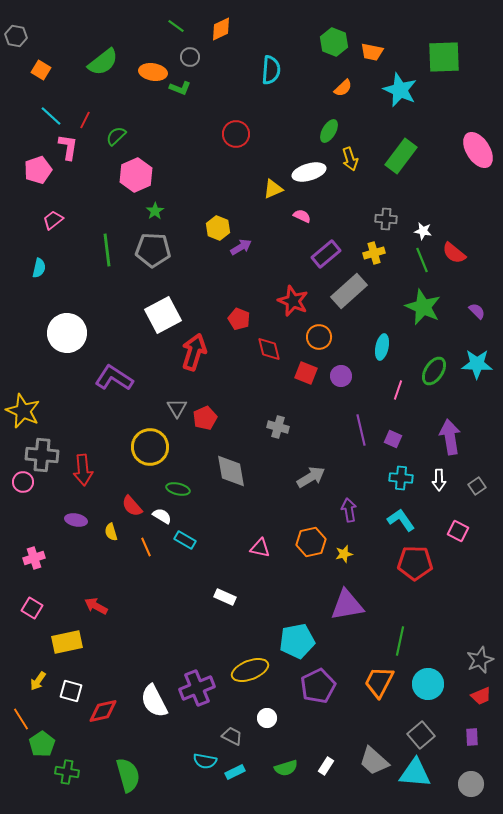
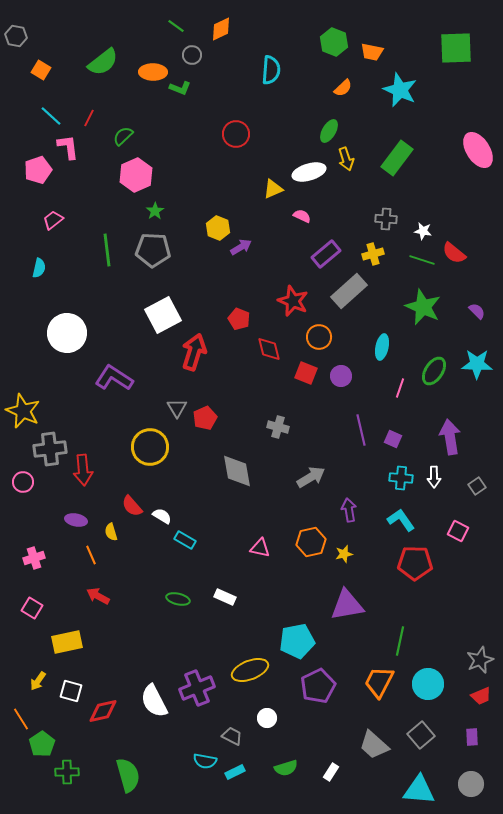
gray circle at (190, 57): moved 2 px right, 2 px up
green square at (444, 57): moved 12 px right, 9 px up
orange ellipse at (153, 72): rotated 8 degrees counterclockwise
red line at (85, 120): moved 4 px right, 2 px up
green semicircle at (116, 136): moved 7 px right
pink L-shape at (68, 147): rotated 16 degrees counterclockwise
green rectangle at (401, 156): moved 4 px left, 2 px down
yellow arrow at (350, 159): moved 4 px left
yellow cross at (374, 253): moved 1 px left, 1 px down
green line at (422, 260): rotated 50 degrees counterclockwise
pink line at (398, 390): moved 2 px right, 2 px up
gray cross at (42, 455): moved 8 px right, 6 px up; rotated 12 degrees counterclockwise
gray diamond at (231, 471): moved 6 px right
white arrow at (439, 480): moved 5 px left, 3 px up
green ellipse at (178, 489): moved 110 px down
orange line at (146, 547): moved 55 px left, 8 px down
red arrow at (96, 606): moved 2 px right, 10 px up
gray trapezoid at (374, 761): moved 16 px up
white rectangle at (326, 766): moved 5 px right, 6 px down
green cross at (67, 772): rotated 10 degrees counterclockwise
cyan triangle at (415, 773): moved 4 px right, 17 px down
